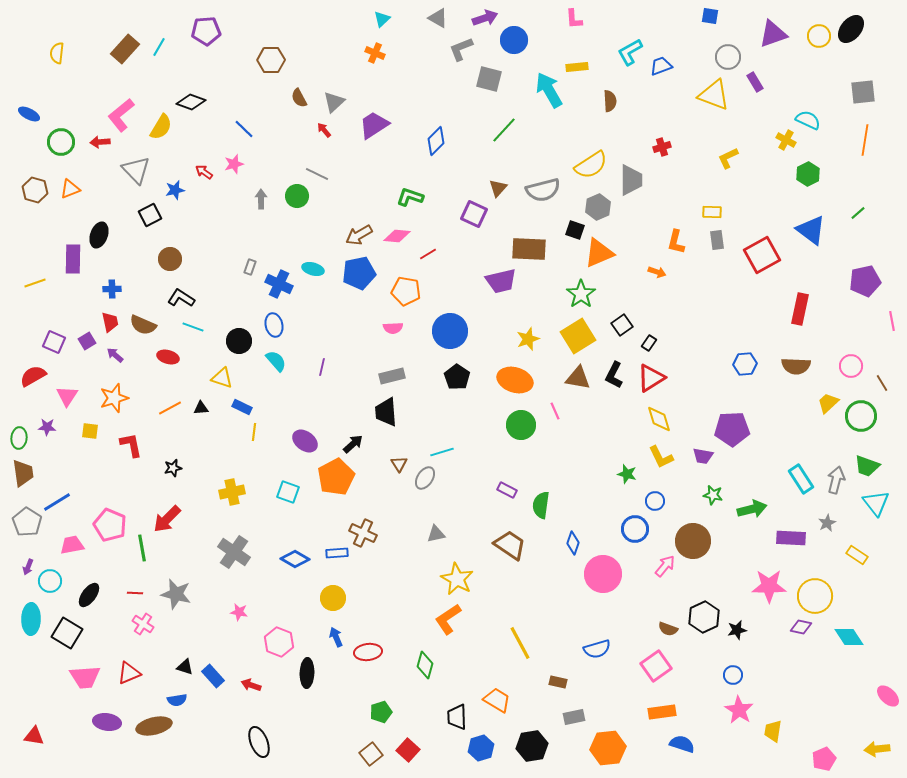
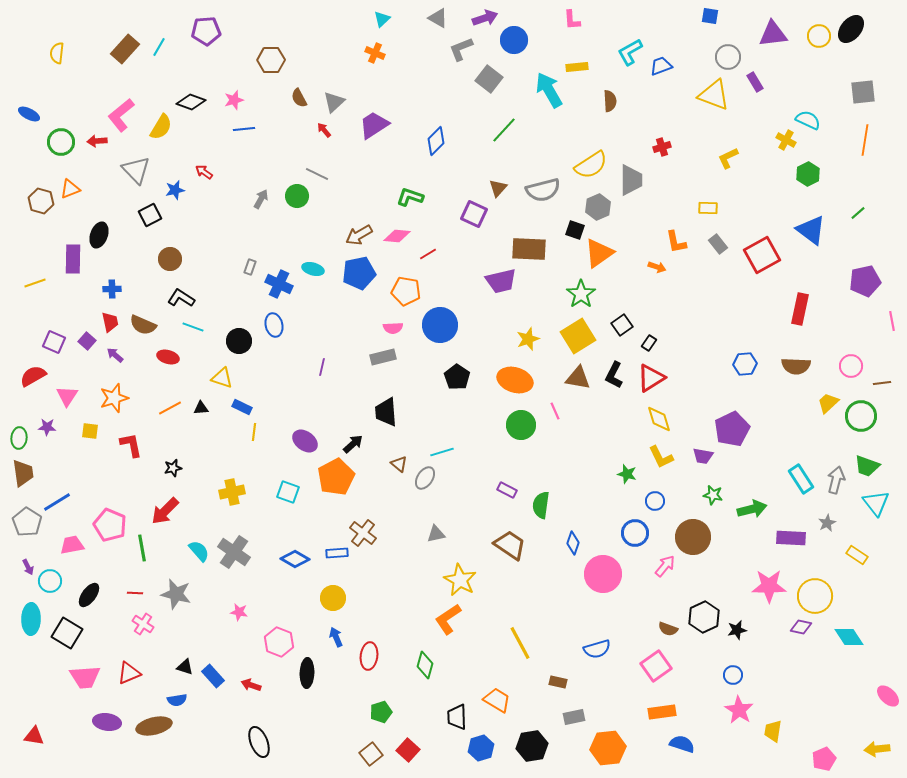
pink L-shape at (574, 19): moved 2 px left, 1 px down
purple triangle at (773, 34): rotated 12 degrees clockwise
gray square at (489, 79): rotated 24 degrees clockwise
blue line at (244, 129): rotated 50 degrees counterclockwise
red arrow at (100, 142): moved 3 px left, 1 px up
pink star at (234, 164): moved 64 px up
brown hexagon at (35, 190): moved 6 px right, 11 px down
gray arrow at (261, 199): rotated 30 degrees clockwise
yellow rectangle at (712, 212): moved 4 px left, 4 px up
gray rectangle at (717, 240): moved 1 px right, 4 px down; rotated 30 degrees counterclockwise
orange L-shape at (676, 242): rotated 25 degrees counterclockwise
orange triangle at (599, 253): rotated 12 degrees counterclockwise
orange arrow at (657, 272): moved 5 px up
blue circle at (450, 331): moved 10 px left, 6 px up
purple square at (87, 341): rotated 18 degrees counterclockwise
cyan semicircle at (276, 361): moved 77 px left, 190 px down
gray rectangle at (392, 376): moved 9 px left, 19 px up
brown line at (882, 383): rotated 66 degrees counterclockwise
purple pentagon at (732, 429): rotated 24 degrees counterclockwise
brown triangle at (399, 464): rotated 18 degrees counterclockwise
red arrow at (167, 519): moved 2 px left, 8 px up
blue circle at (635, 529): moved 4 px down
brown cross at (363, 533): rotated 12 degrees clockwise
brown circle at (693, 541): moved 4 px up
purple arrow at (28, 567): rotated 49 degrees counterclockwise
yellow star at (457, 579): moved 3 px right, 1 px down
red ellipse at (368, 652): moved 1 px right, 4 px down; rotated 76 degrees counterclockwise
